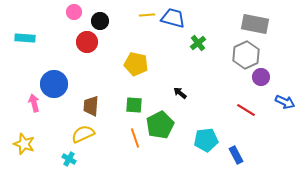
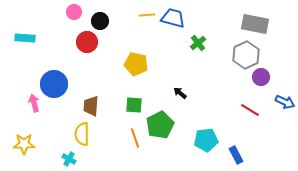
red line: moved 4 px right
yellow semicircle: moved 1 px left; rotated 65 degrees counterclockwise
yellow star: rotated 20 degrees counterclockwise
